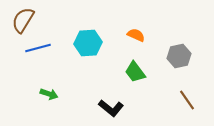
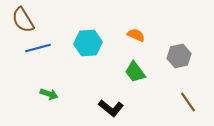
brown semicircle: rotated 64 degrees counterclockwise
brown line: moved 1 px right, 2 px down
